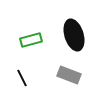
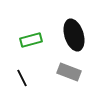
gray rectangle: moved 3 px up
